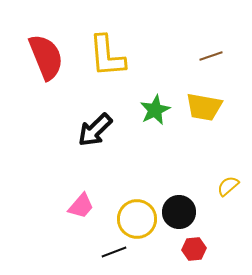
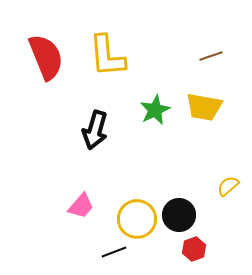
black arrow: rotated 30 degrees counterclockwise
black circle: moved 3 px down
red hexagon: rotated 15 degrees counterclockwise
